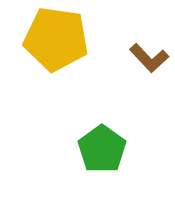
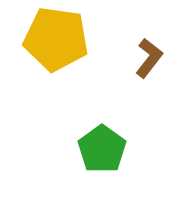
brown L-shape: rotated 99 degrees counterclockwise
